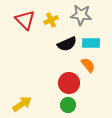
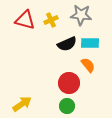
red triangle: rotated 30 degrees counterclockwise
cyan rectangle: moved 1 px left
green circle: moved 1 px left, 1 px down
